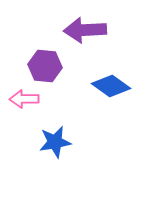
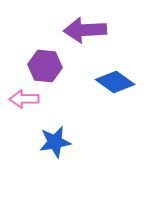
blue diamond: moved 4 px right, 4 px up
